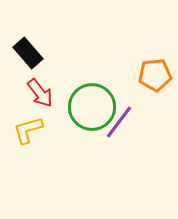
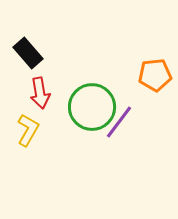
red arrow: rotated 28 degrees clockwise
yellow L-shape: rotated 136 degrees clockwise
